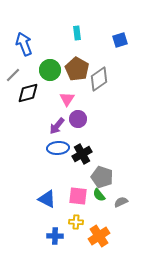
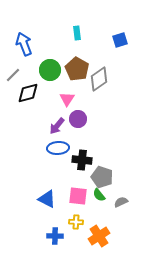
black cross: moved 6 px down; rotated 36 degrees clockwise
